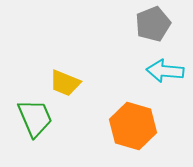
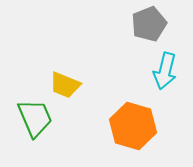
gray pentagon: moved 4 px left
cyan arrow: rotated 81 degrees counterclockwise
yellow trapezoid: moved 2 px down
